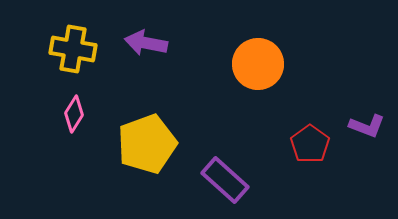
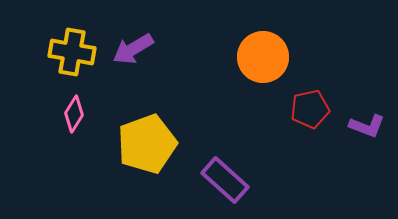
purple arrow: moved 13 px left, 6 px down; rotated 42 degrees counterclockwise
yellow cross: moved 1 px left, 3 px down
orange circle: moved 5 px right, 7 px up
red pentagon: moved 35 px up; rotated 24 degrees clockwise
